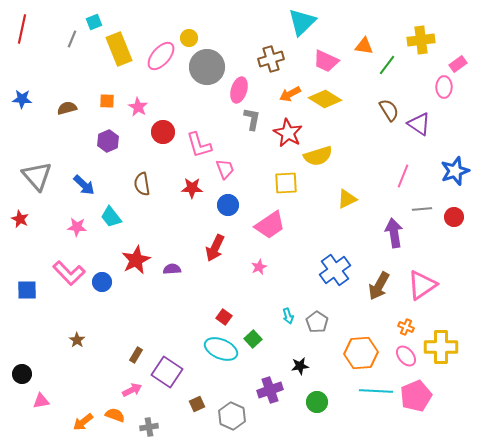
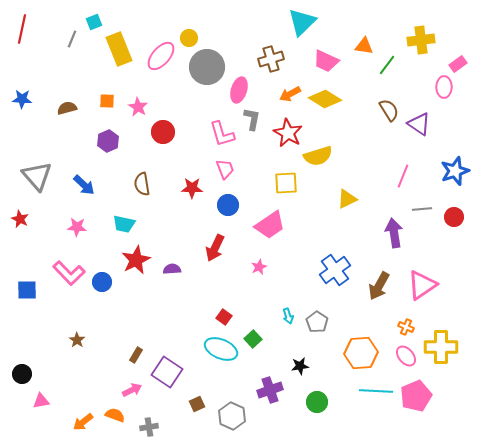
pink L-shape at (199, 145): moved 23 px right, 11 px up
cyan trapezoid at (111, 217): moved 13 px right, 7 px down; rotated 40 degrees counterclockwise
